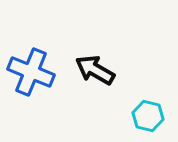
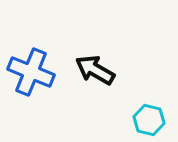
cyan hexagon: moved 1 px right, 4 px down
